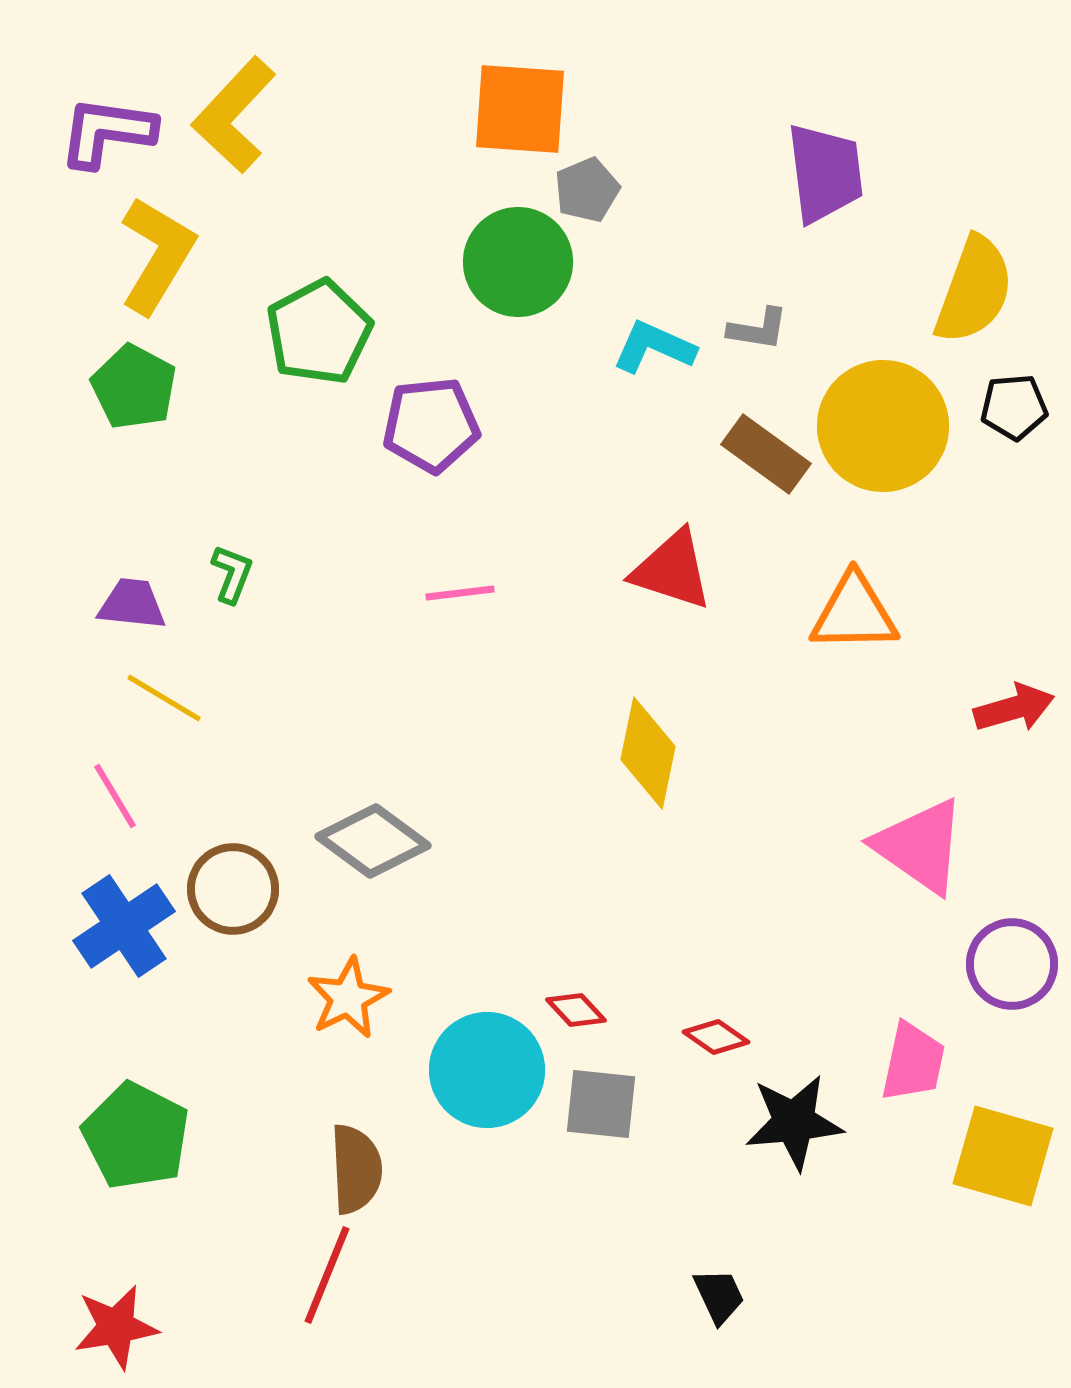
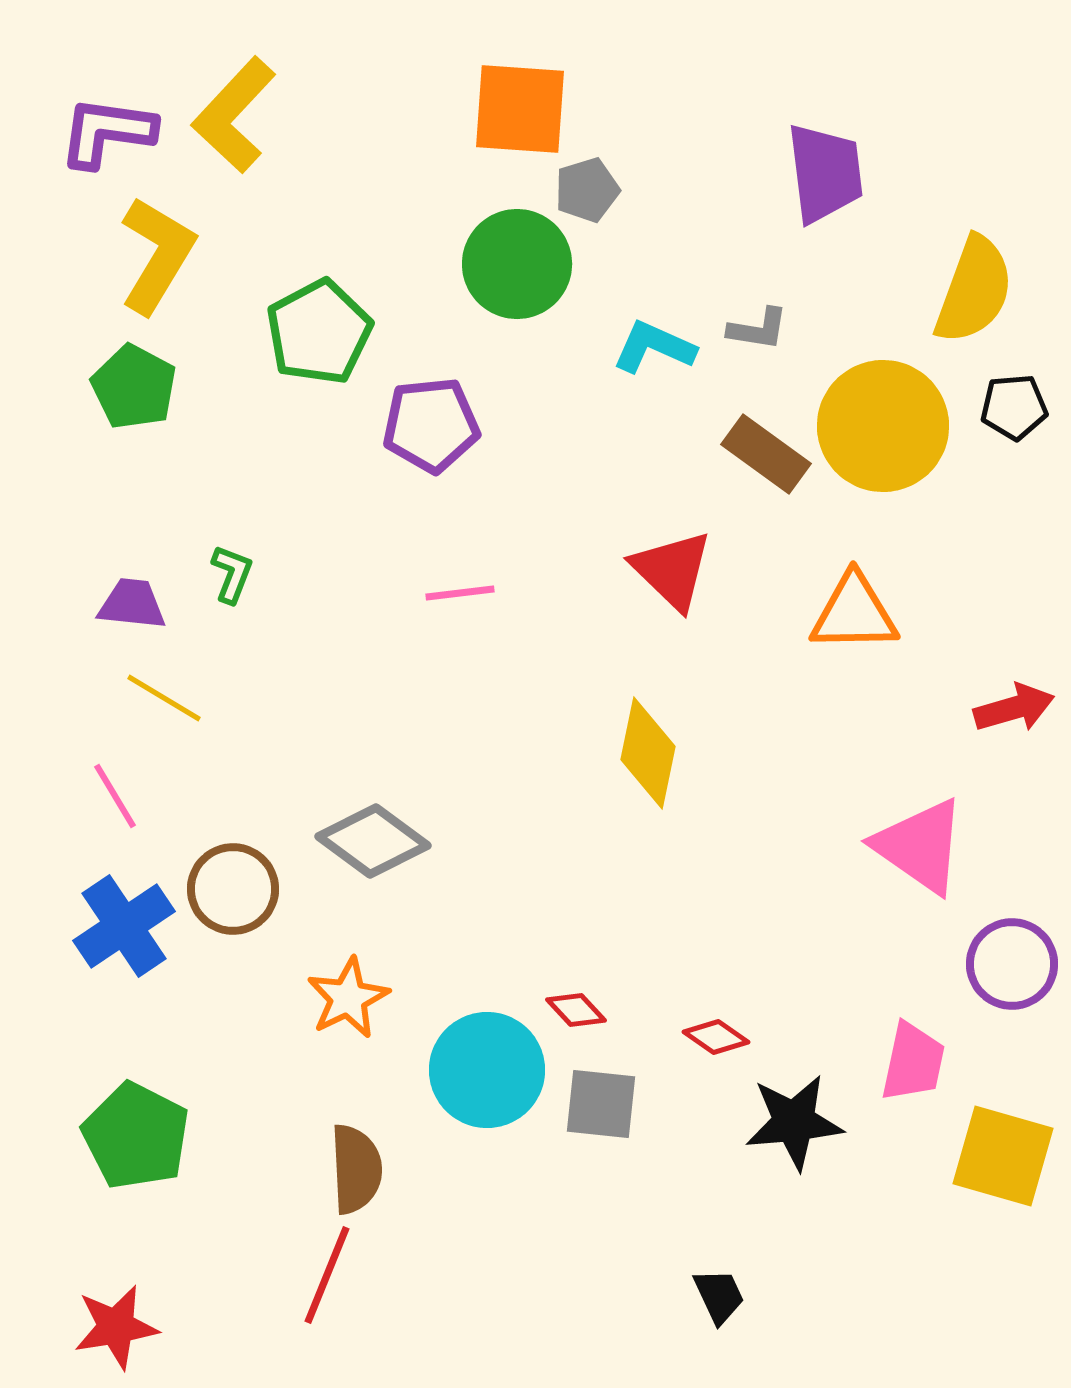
gray pentagon at (587, 190): rotated 6 degrees clockwise
green circle at (518, 262): moved 1 px left, 2 px down
red triangle at (672, 570): rotated 26 degrees clockwise
